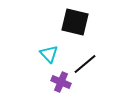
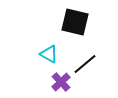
cyan triangle: rotated 18 degrees counterclockwise
purple cross: rotated 24 degrees clockwise
